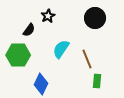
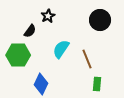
black circle: moved 5 px right, 2 px down
black semicircle: moved 1 px right, 1 px down
green rectangle: moved 3 px down
